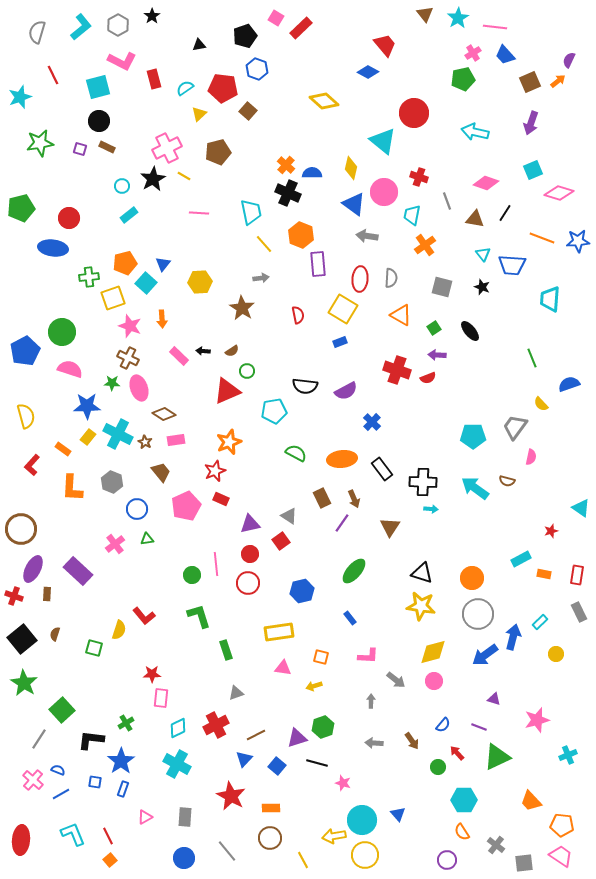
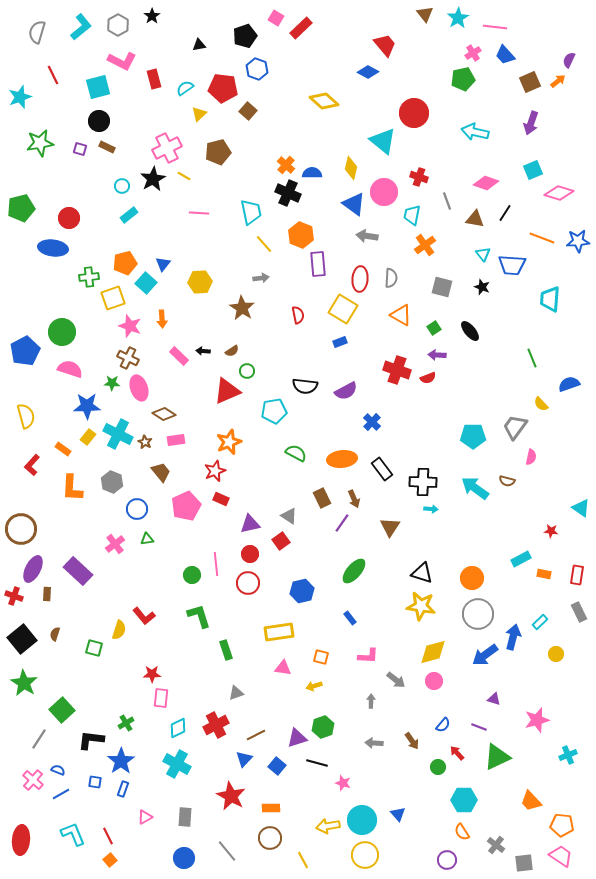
red star at (551, 531): rotated 24 degrees clockwise
yellow arrow at (334, 836): moved 6 px left, 10 px up
